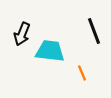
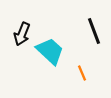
cyan trapezoid: rotated 36 degrees clockwise
